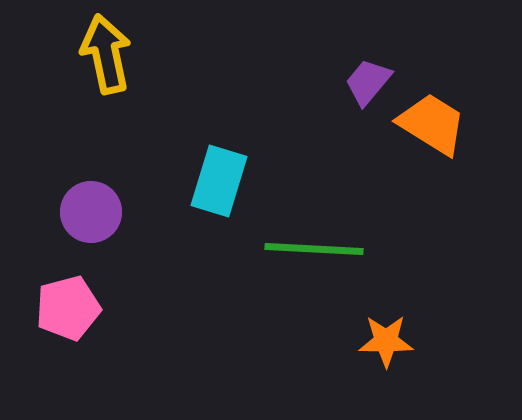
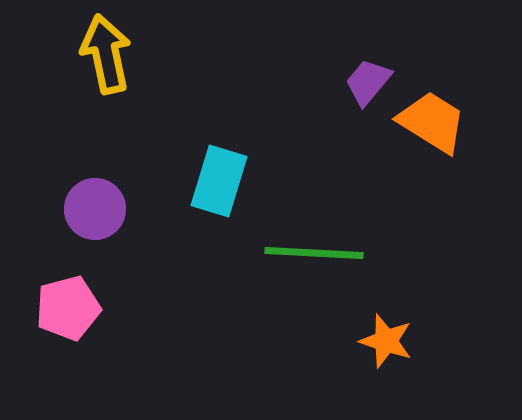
orange trapezoid: moved 2 px up
purple circle: moved 4 px right, 3 px up
green line: moved 4 px down
orange star: rotated 18 degrees clockwise
